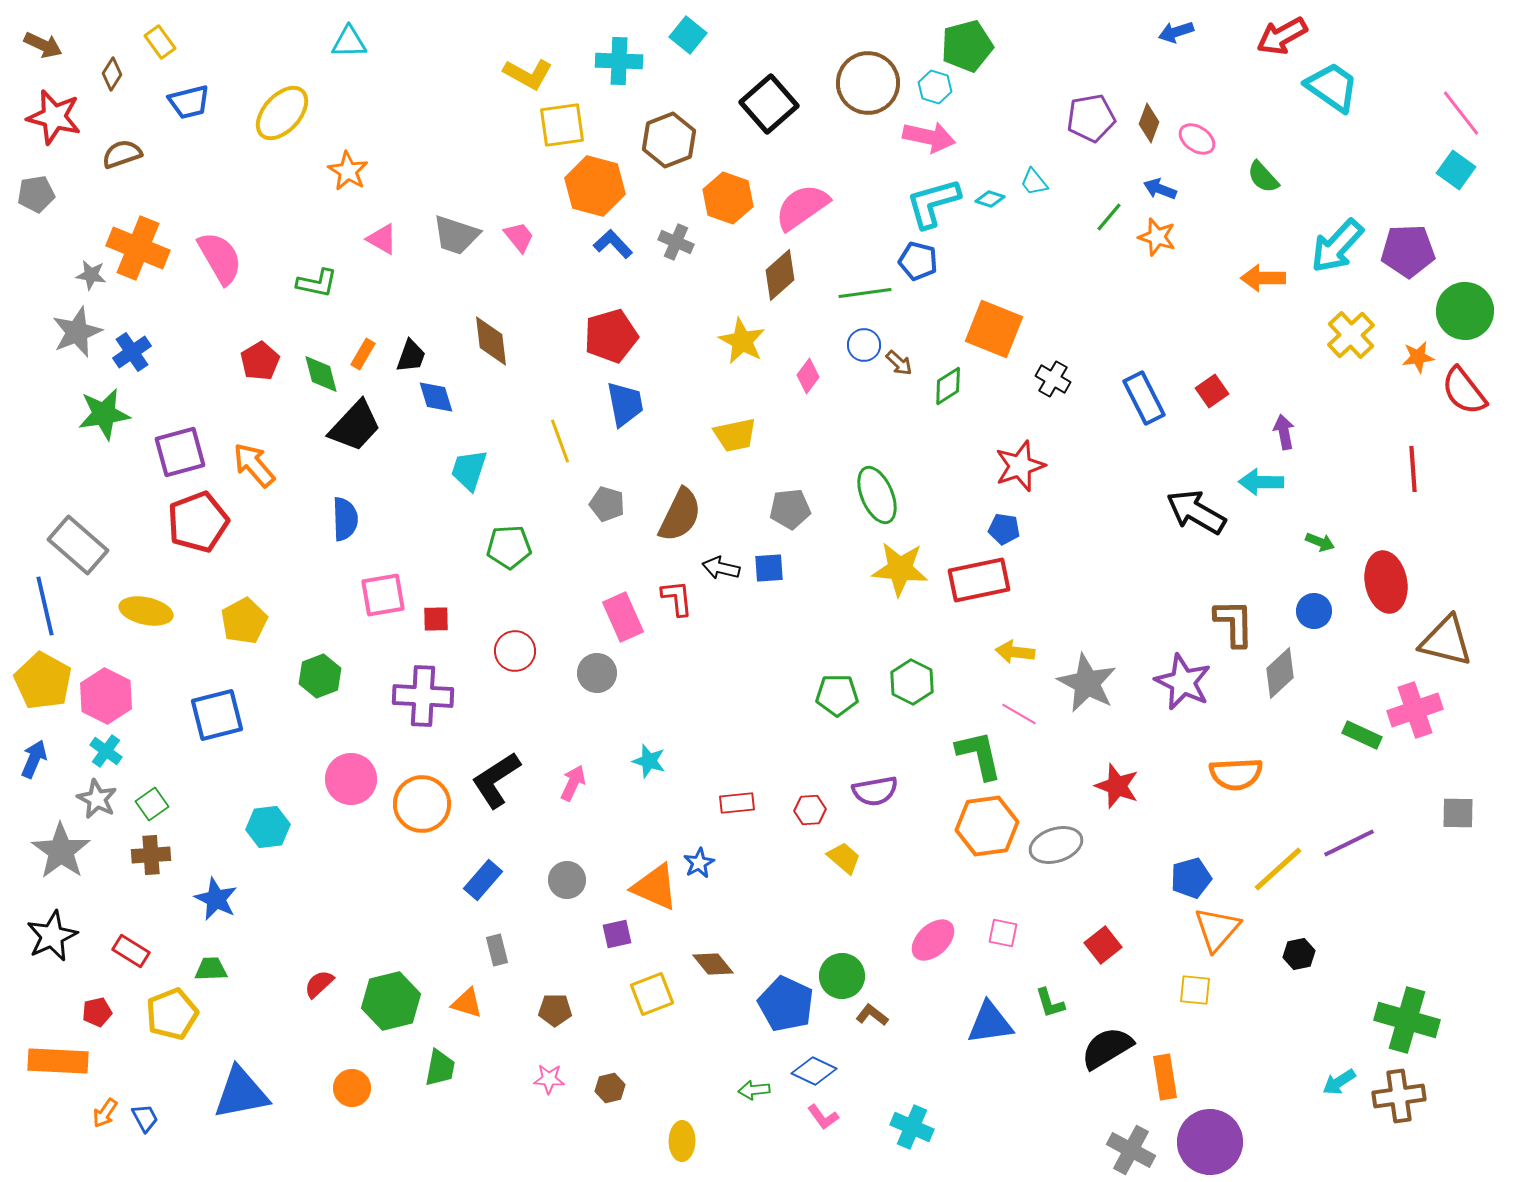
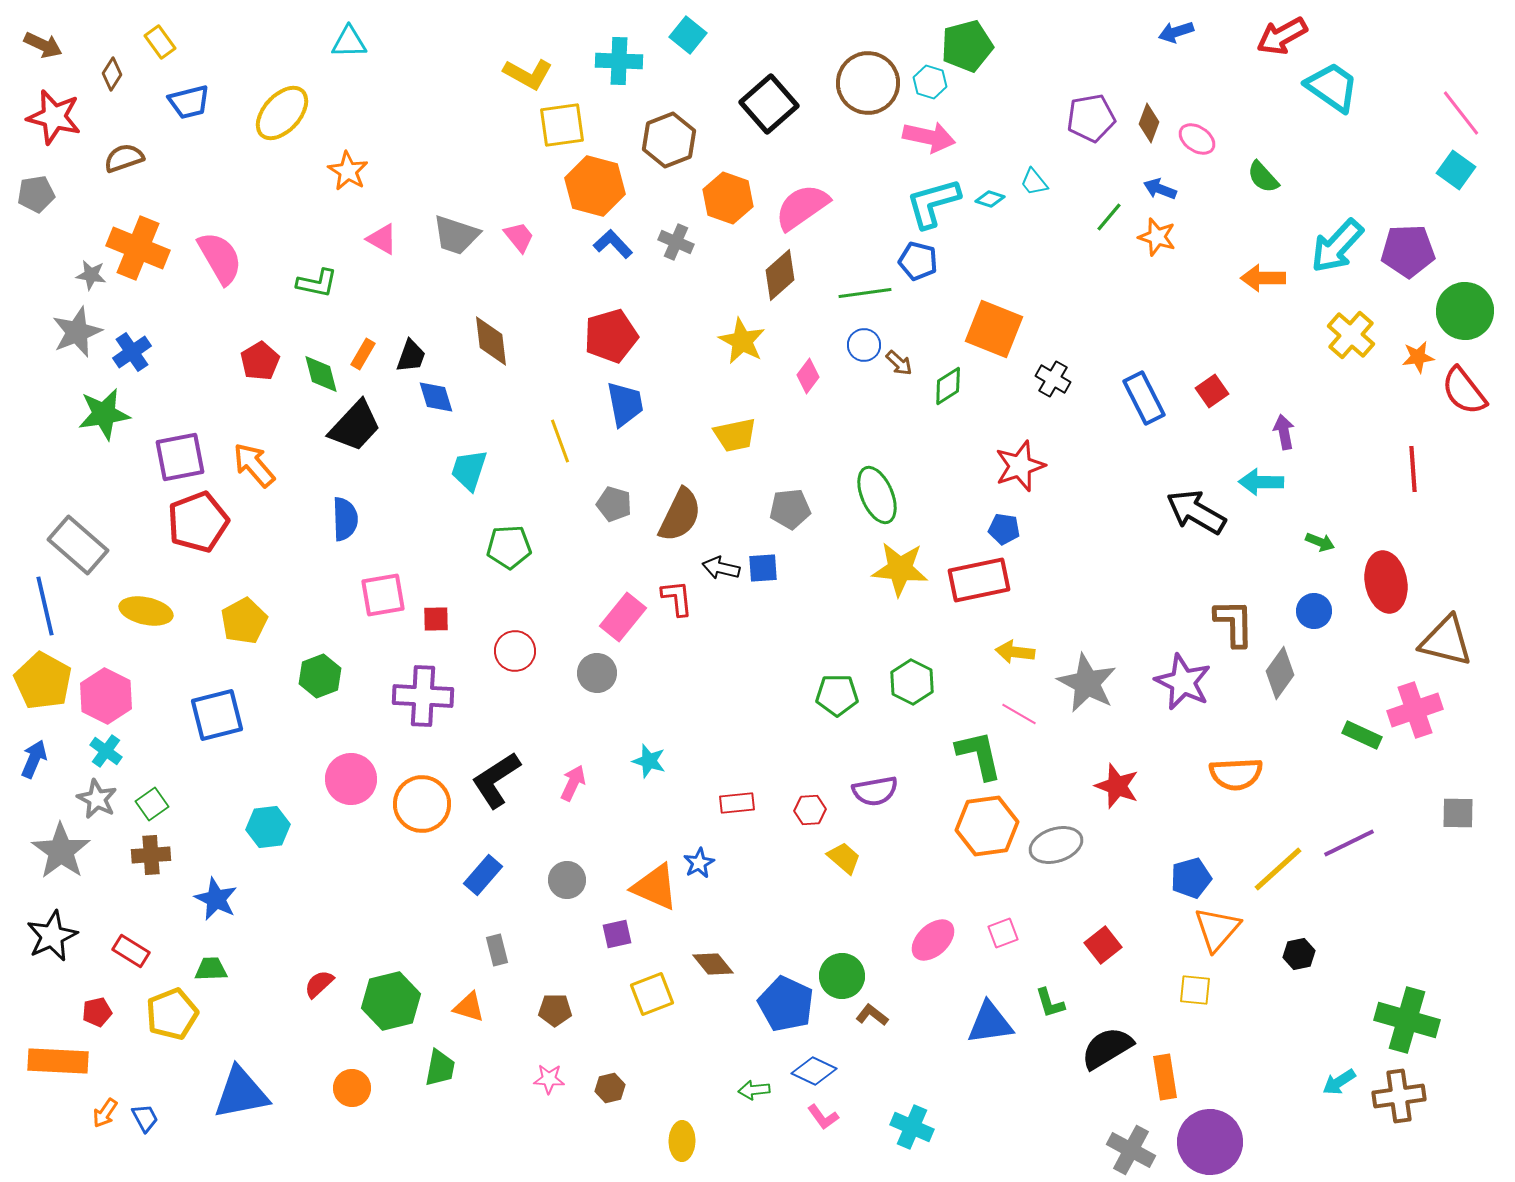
cyan hexagon at (935, 87): moved 5 px left, 5 px up
brown semicircle at (122, 154): moved 2 px right, 4 px down
yellow cross at (1351, 335): rotated 6 degrees counterclockwise
purple square at (180, 452): moved 5 px down; rotated 4 degrees clockwise
gray pentagon at (607, 504): moved 7 px right
blue square at (769, 568): moved 6 px left
pink rectangle at (623, 617): rotated 63 degrees clockwise
gray diamond at (1280, 673): rotated 12 degrees counterclockwise
blue rectangle at (483, 880): moved 5 px up
pink square at (1003, 933): rotated 32 degrees counterclockwise
orange triangle at (467, 1003): moved 2 px right, 4 px down
